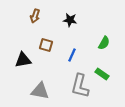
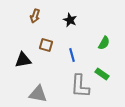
black star: rotated 16 degrees clockwise
blue line: rotated 40 degrees counterclockwise
gray L-shape: rotated 10 degrees counterclockwise
gray triangle: moved 2 px left, 3 px down
